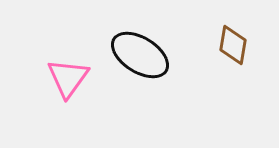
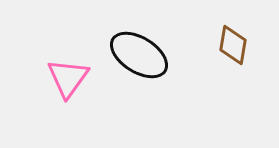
black ellipse: moved 1 px left
